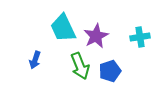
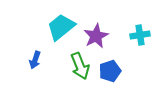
cyan trapezoid: moved 2 px left, 1 px up; rotated 76 degrees clockwise
cyan cross: moved 2 px up
